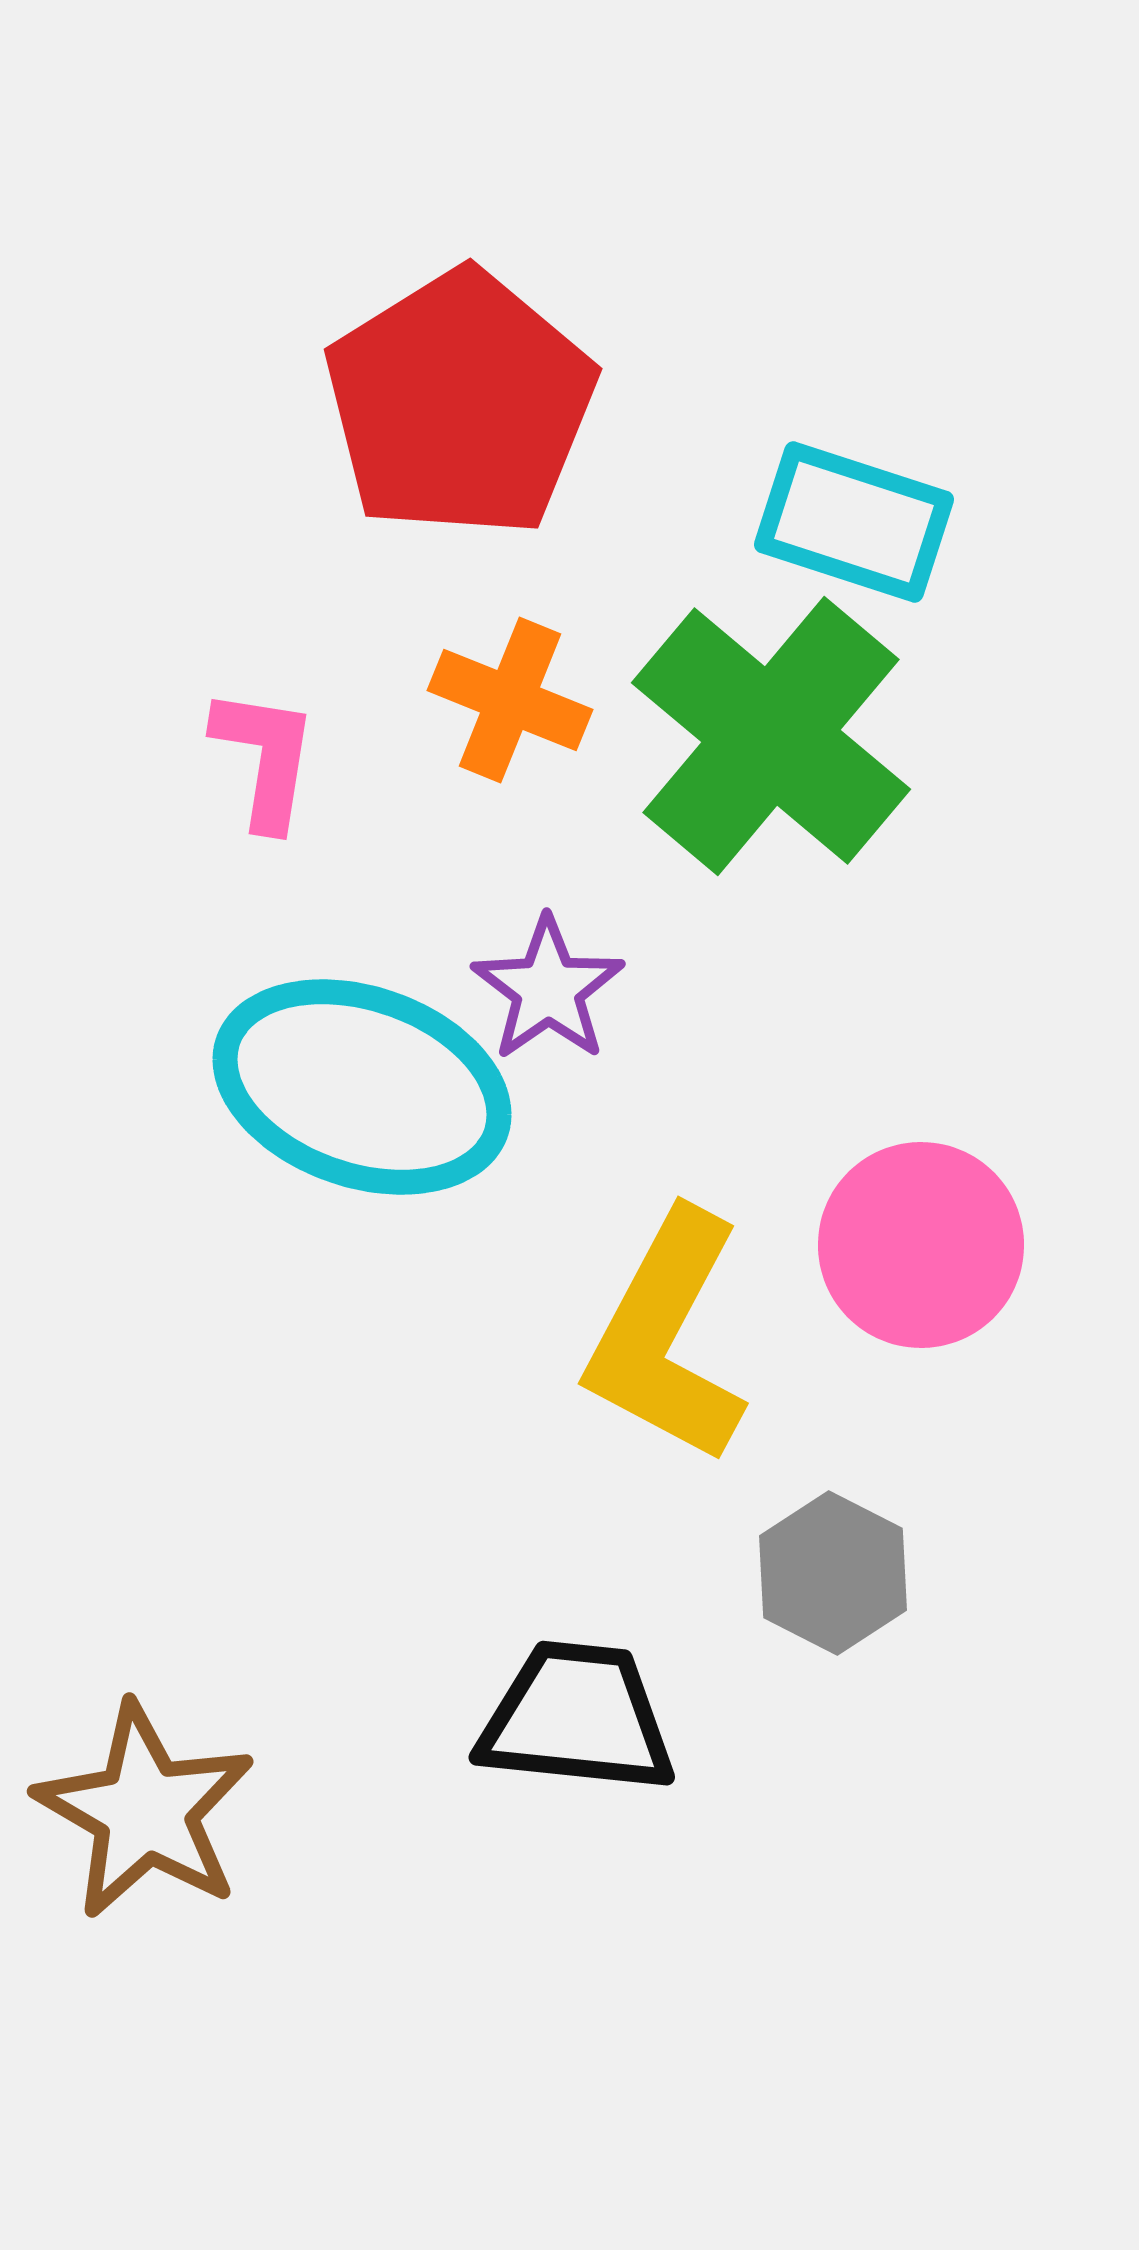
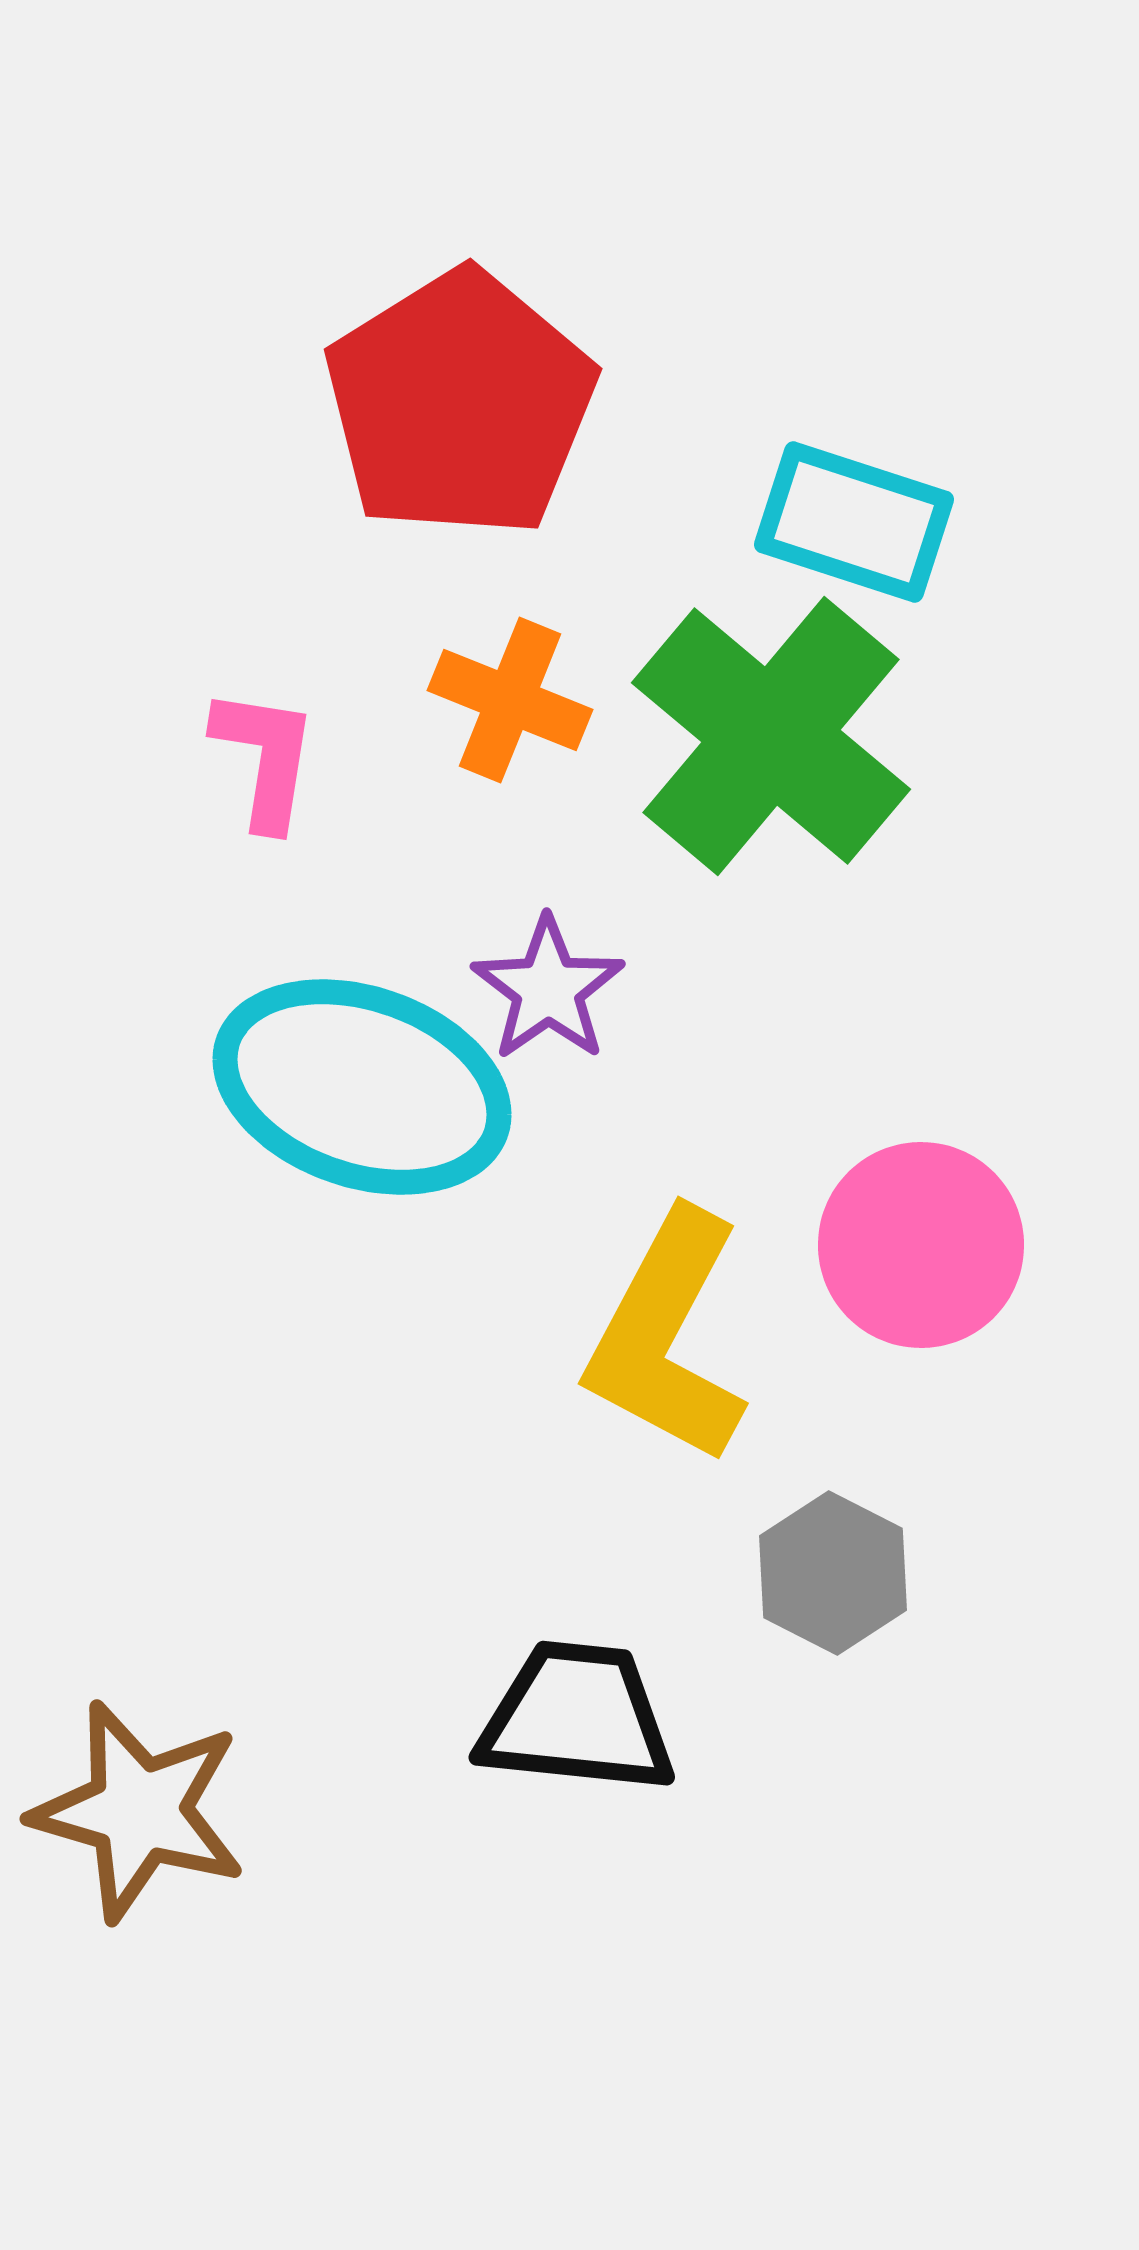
brown star: moved 6 px left; rotated 14 degrees counterclockwise
